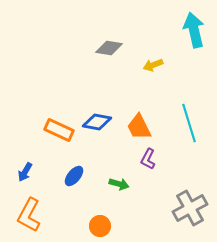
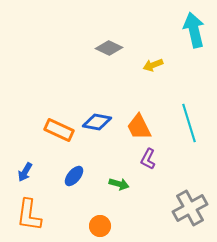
gray diamond: rotated 16 degrees clockwise
orange L-shape: rotated 20 degrees counterclockwise
